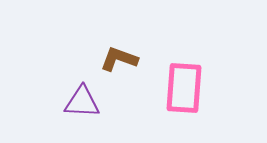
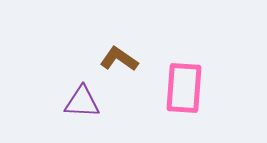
brown L-shape: rotated 15 degrees clockwise
